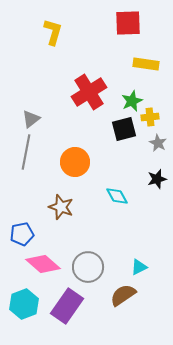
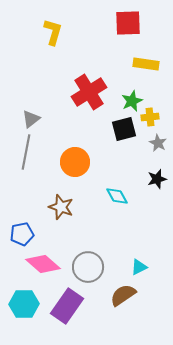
cyan hexagon: rotated 20 degrees clockwise
